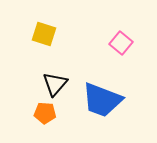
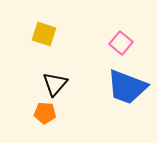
blue trapezoid: moved 25 px right, 13 px up
